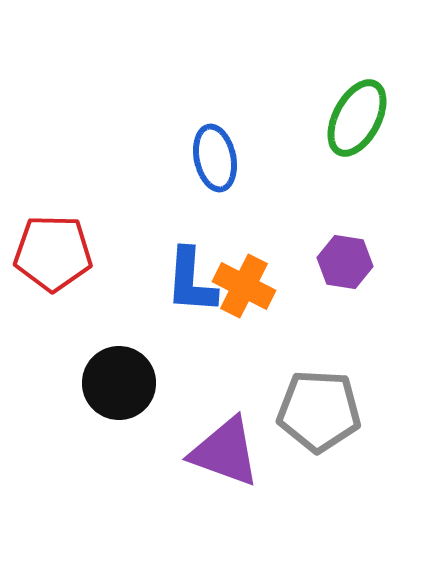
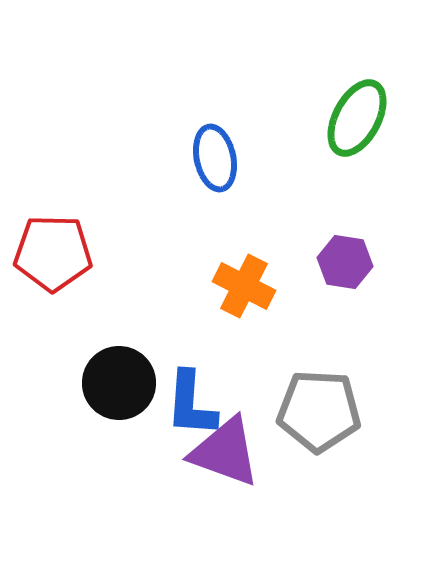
blue L-shape: moved 123 px down
